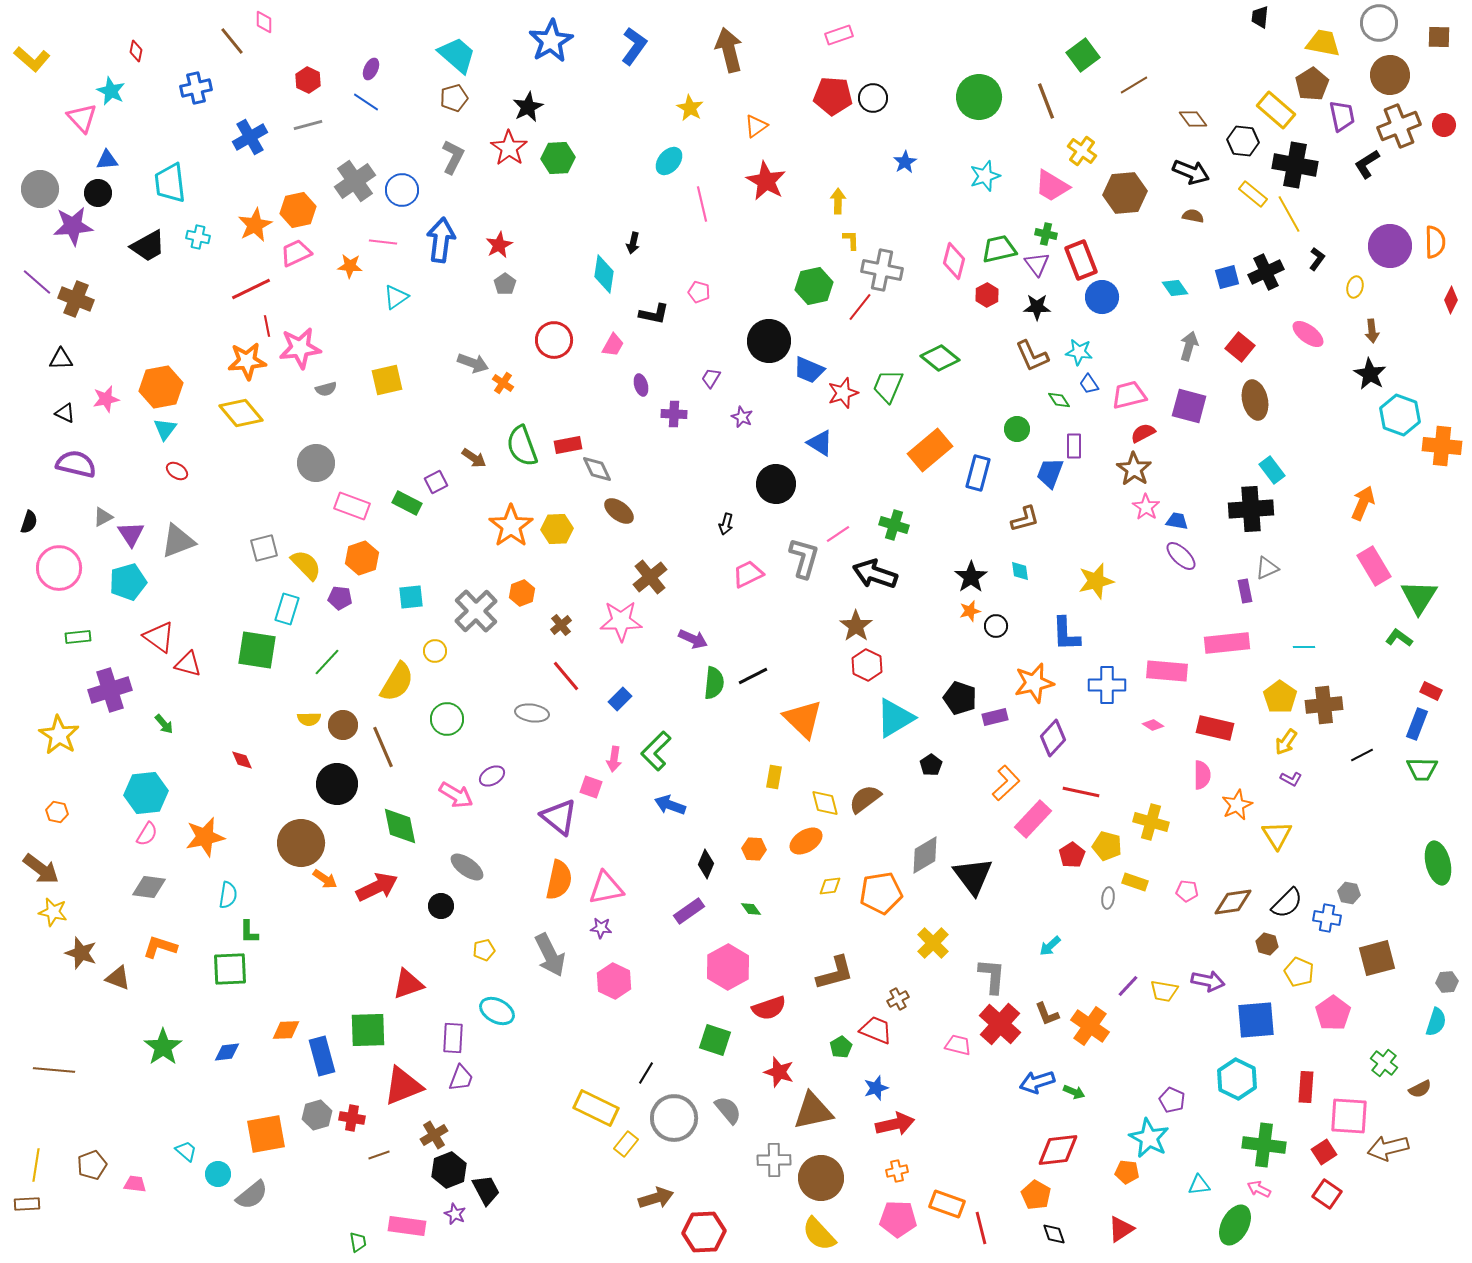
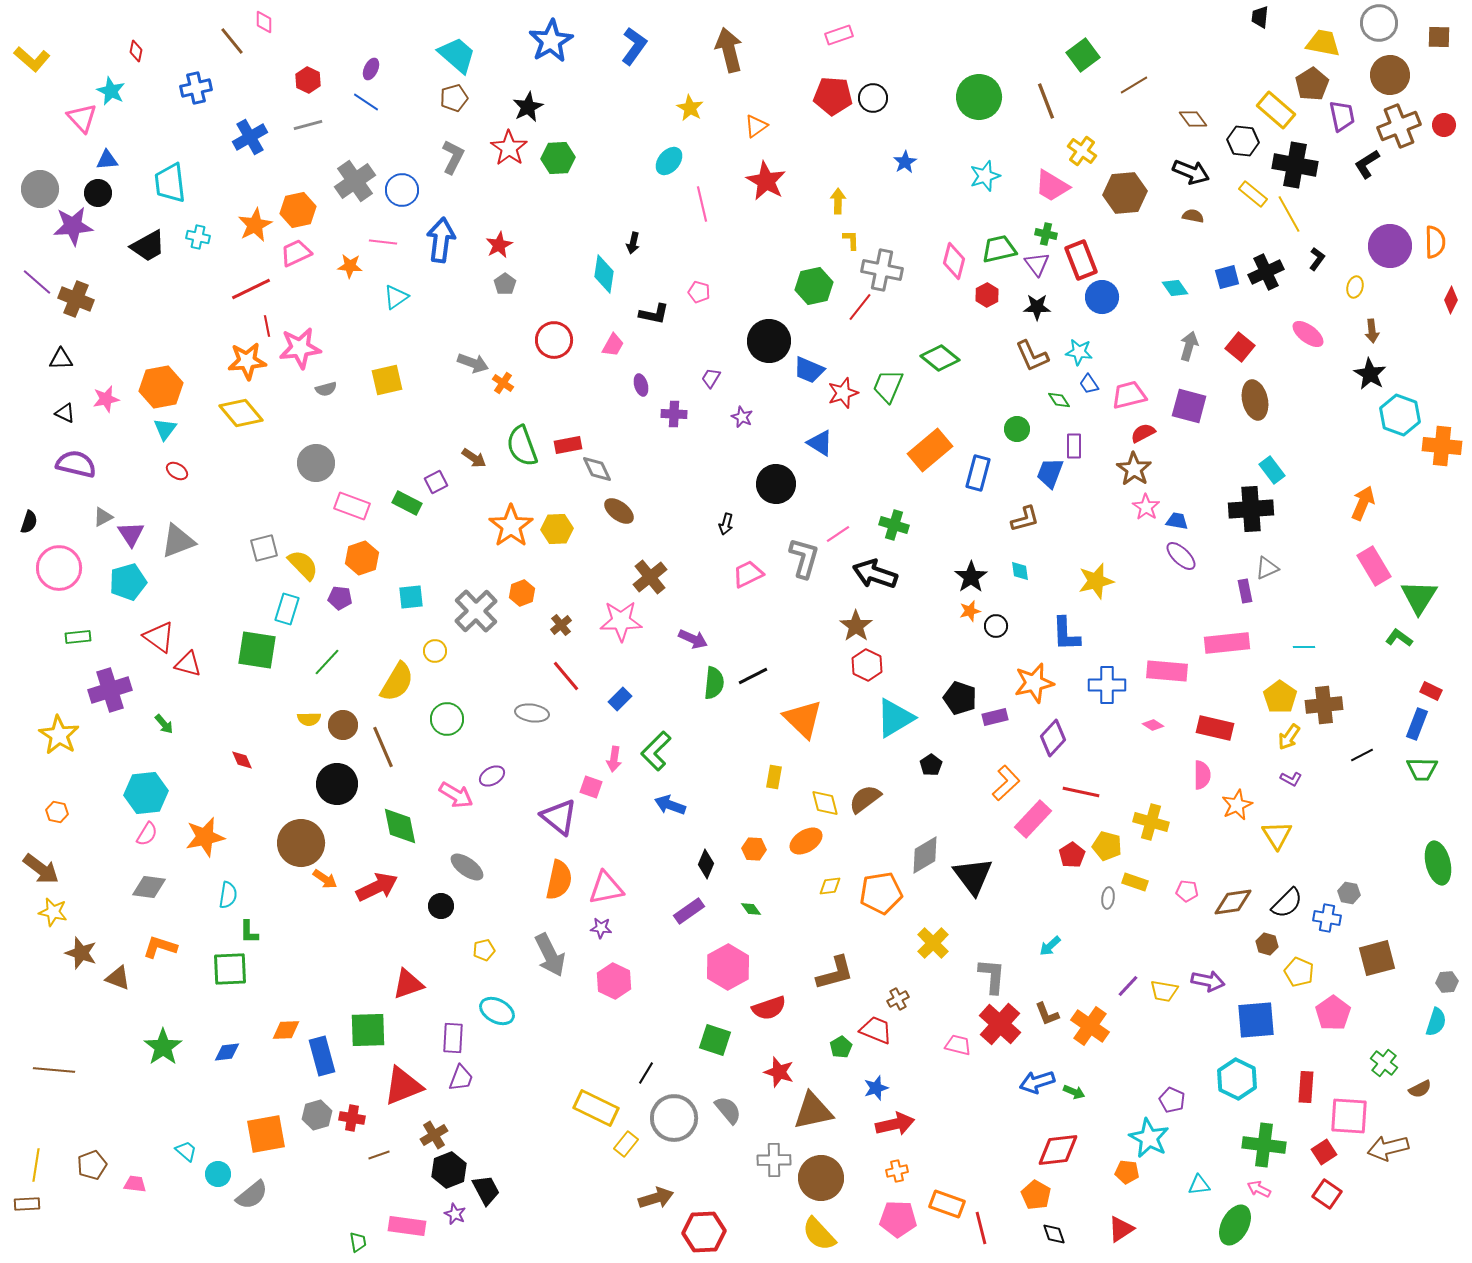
yellow semicircle at (306, 565): moved 3 px left
yellow arrow at (1286, 742): moved 3 px right, 5 px up
